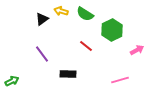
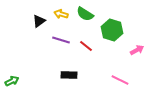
yellow arrow: moved 3 px down
black triangle: moved 3 px left, 2 px down
green hexagon: rotated 15 degrees counterclockwise
purple line: moved 19 px right, 14 px up; rotated 36 degrees counterclockwise
black rectangle: moved 1 px right, 1 px down
pink line: rotated 42 degrees clockwise
